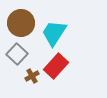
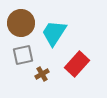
gray square: moved 6 px right, 1 px down; rotated 35 degrees clockwise
red rectangle: moved 21 px right, 2 px up
brown cross: moved 10 px right, 2 px up
